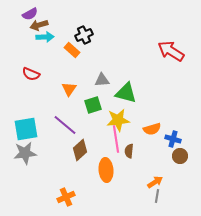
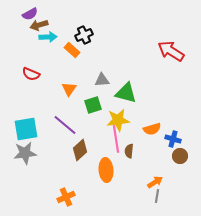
cyan arrow: moved 3 px right
